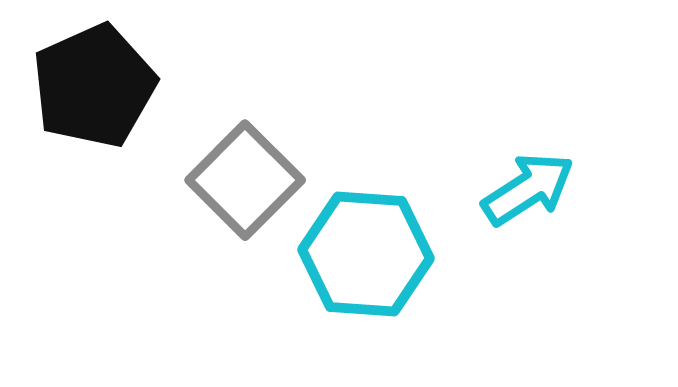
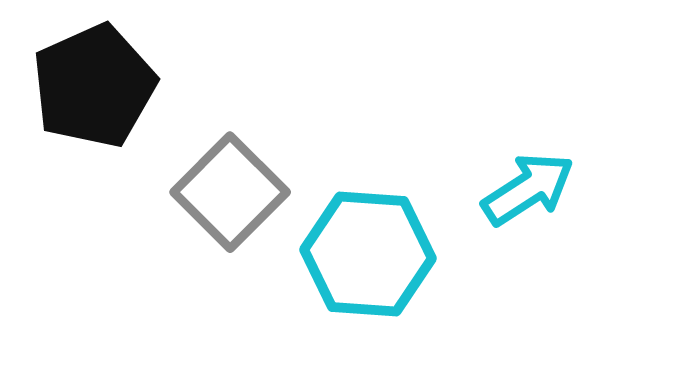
gray square: moved 15 px left, 12 px down
cyan hexagon: moved 2 px right
